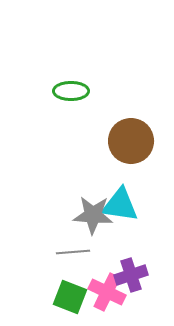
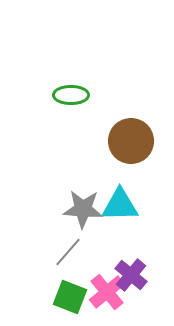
green ellipse: moved 4 px down
cyan triangle: rotated 9 degrees counterclockwise
gray star: moved 10 px left, 6 px up
gray line: moved 5 px left; rotated 44 degrees counterclockwise
purple cross: rotated 32 degrees counterclockwise
pink cross: rotated 24 degrees clockwise
